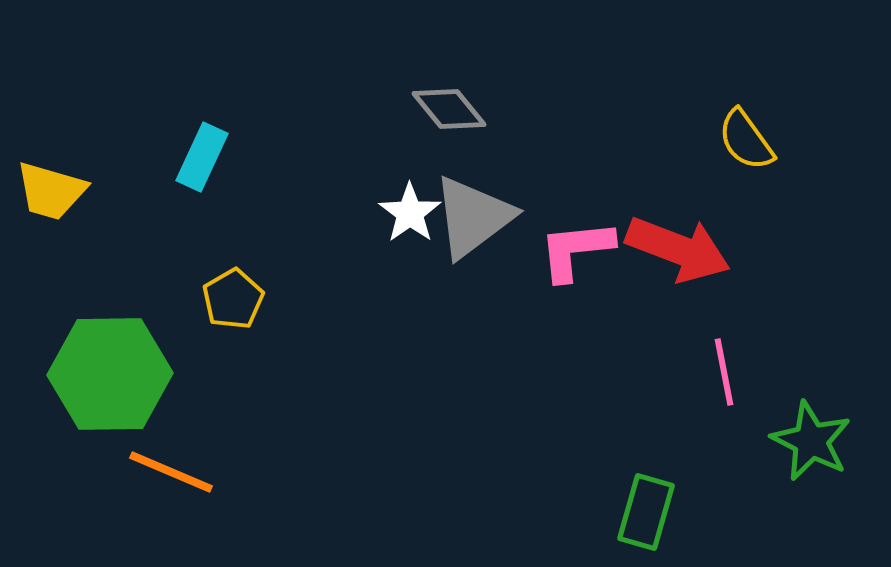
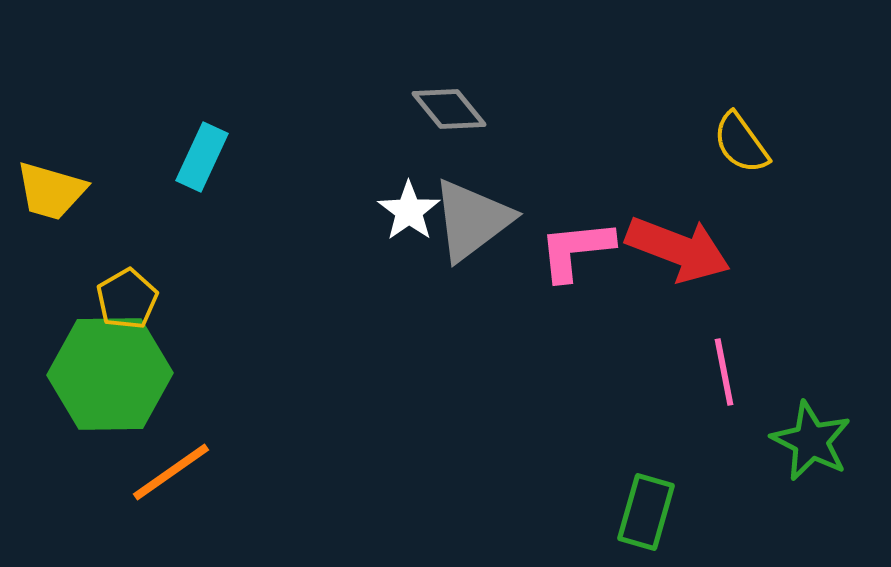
yellow semicircle: moved 5 px left, 3 px down
white star: moved 1 px left, 2 px up
gray triangle: moved 1 px left, 3 px down
yellow pentagon: moved 106 px left
orange line: rotated 58 degrees counterclockwise
